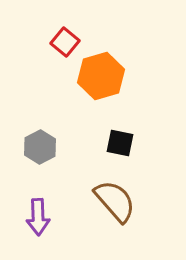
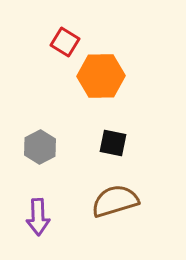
red square: rotated 8 degrees counterclockwise
orange hexagon: rotated 15 degrees clockwise
black square: moved 7 px left
brown semicircle: rotated 66 degrees counterclockwise
